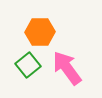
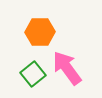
green square: moved 5 px right, 9 px down
